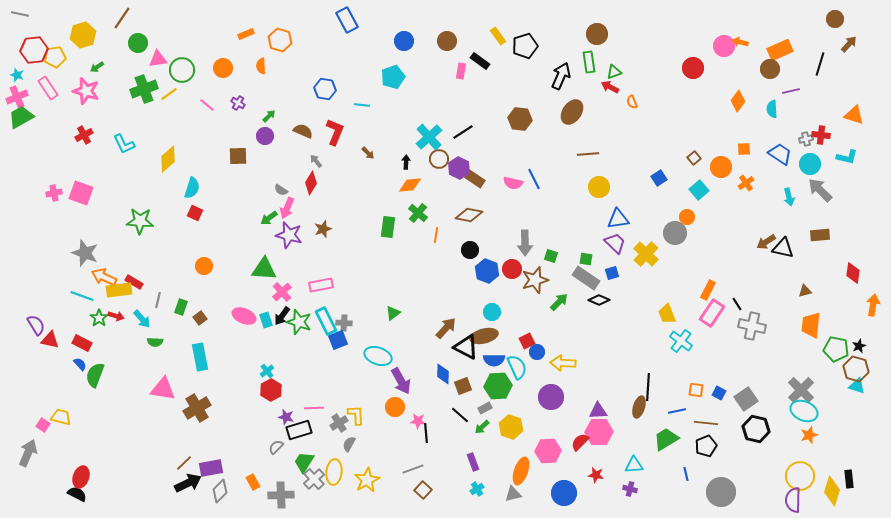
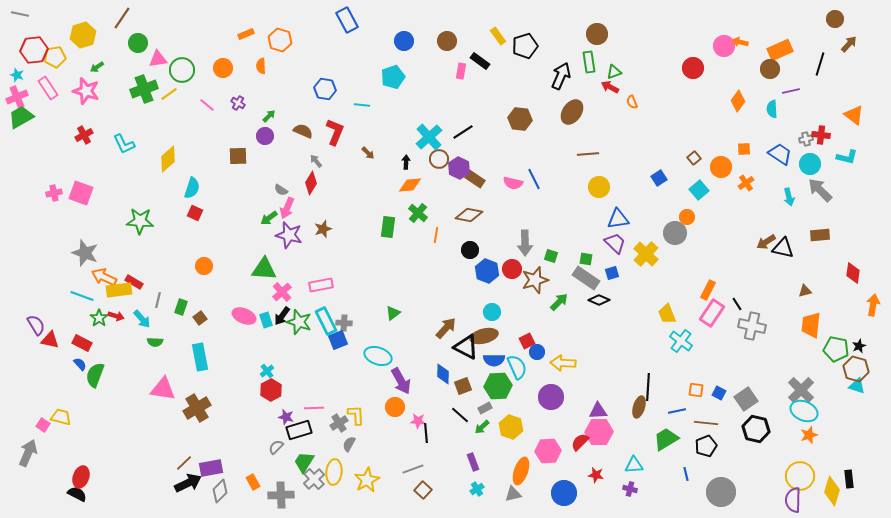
orange triangle at (854, 115): rotated 20 degrees clockwise
